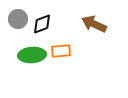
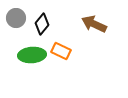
gray circle: moved 2 px left, 1 px up
black diamond: rotated 30 degrees counterclockwise
orange rectangle: rotated 30 degrees clockwise
